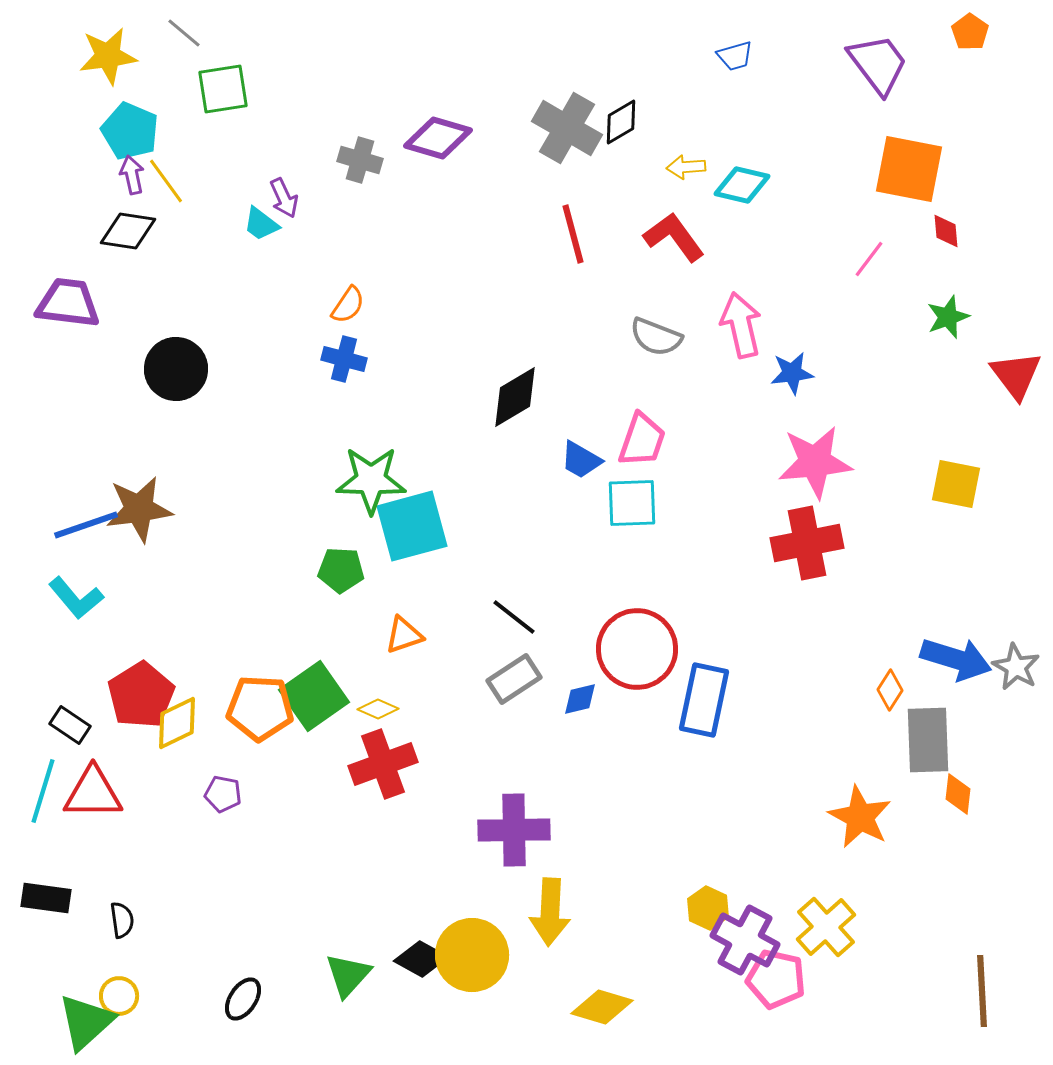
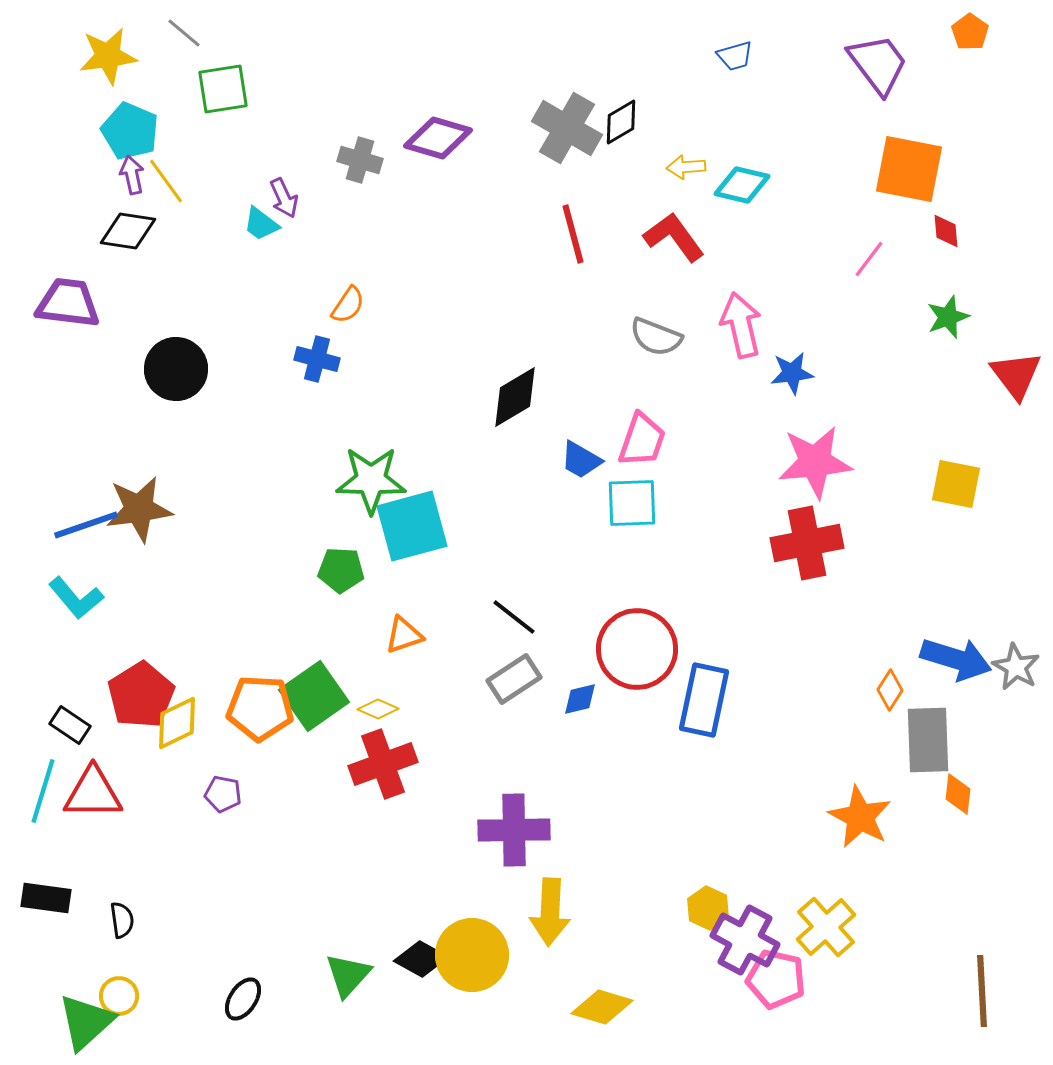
blue cross at (344, 359): moved 27 px left
